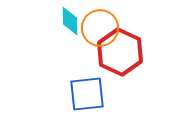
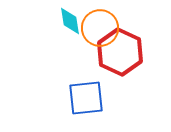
cyan diamond: rotated 8 degrees counterclockwise
blue square: moved 1 px left, 4 px down
